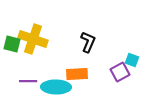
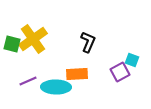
yellow cross: rotated 36 degrees clockwise
purple line: rotated 24 degrees counterclockwise
